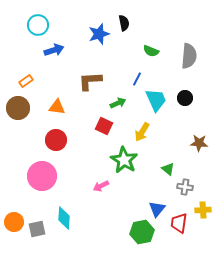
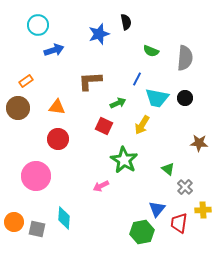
black semicircle: moved 2 px right, 1 px up
gray semicircle: moved 4 px left, 2 px down
cyan trapezoid: moved 1 px right, 2 px up; rotated 125 degrees clockwise
yellow arrow: moved 7 px up
red circle: moved 2 px right, 1 px up
pink circle: moved 6 px left
gray cross: rotated 35 degrees clockwise
gray square: rotated 24 degrees clockwise
